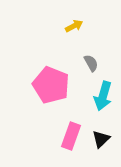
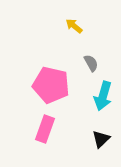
yellow arrow: rotated 114 degrees counterclockwise
pink pentagon: rotated 9 degrees counterclockwise
pink rectangle: moved 26 px left, 7 px up
